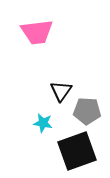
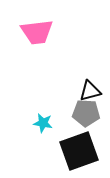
black triangle: moved 29 px right; rotated 40 degrees clockwise
gray pentagon: moved 1 px left, 2 px down
black square: moved 2 px right
